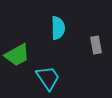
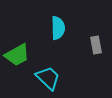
cyan trapezoid: rotated 12 degrees counterclockwise
